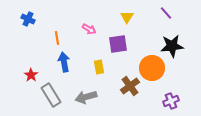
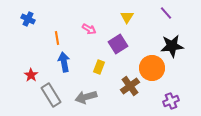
purple square: rotated 24 degrees counterclockwise
yellow rectangle: rotated 32 degrees clockwise
